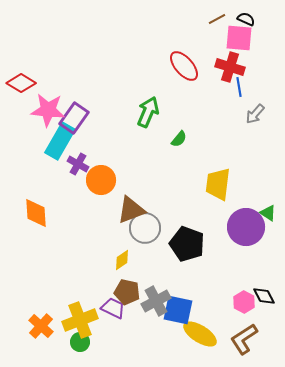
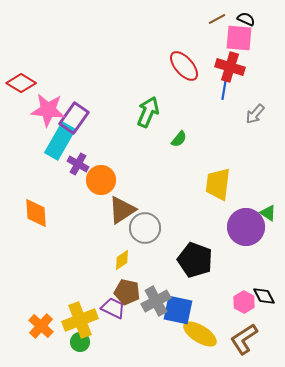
blue line: moved 15 px left, 3 px down; rotated 18 degrees clockwise
brown triangle: moved 9 px left; rotated 12 degrees counterclockwise
black pentagon: moved 8 px right, 16 px down
